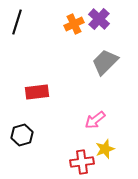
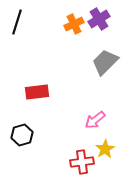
purple cross: rotated 15 degrees clockwise
yellow star: rotated 12 degrees counterclockwise
